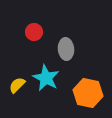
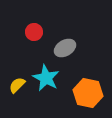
gray ellipse: moved 1 px left, 1 px up; rotated 65 degrees clockwise
